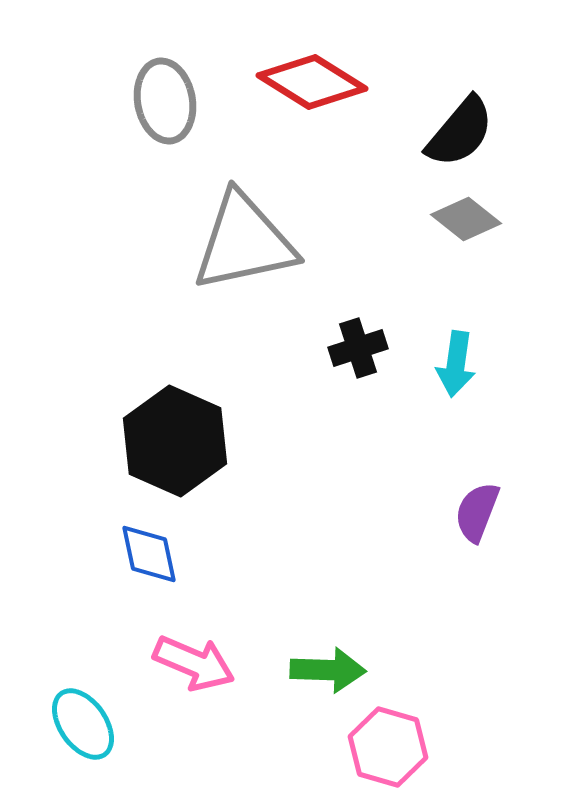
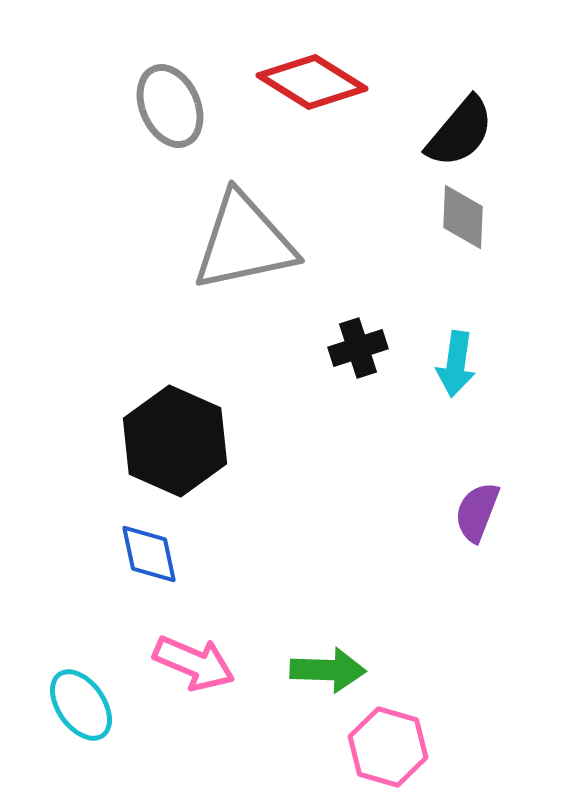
gray ellipse: moved 5 px right, 5 px down; rotated 14 degrees counterclockwise
gray diamond: moved 3 px left, 2 px up; rotated 54 degrees clockwise
cyan ellipse: moved 2 px left, 19 px up
